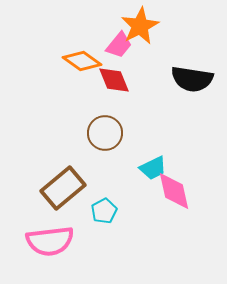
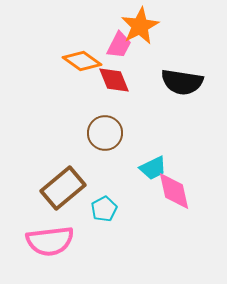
pink trapezoid: rotated 12 degrees counterclockwise
black semicircle: moved 10 px left, 3 px down
cyan pentagon: moved 2 px up
